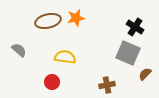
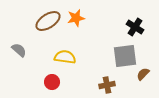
brown ellipse: rotated 20 degrees counterclockwise
gray square: moved 3 px left, 3 px down; rotated 30 degrees counterclockwise
brown semicircle: moved 2 px left
